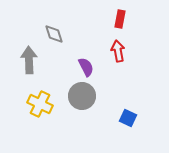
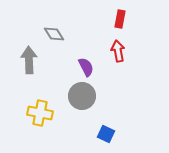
gray diamond: rotated 15 degrees counterclockwise
yellow cross: moved 9 px down; rotated 15 degrees counterclockwise
blue square: moved 22 px left, 16 px down
